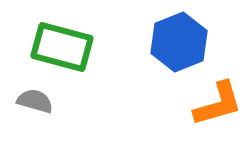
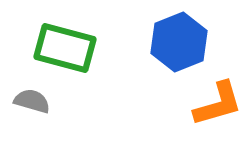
green rectangle: moved 3 px right, 1 px down
gray semicircle: moved 3 px left
